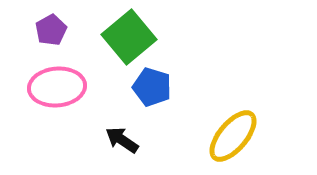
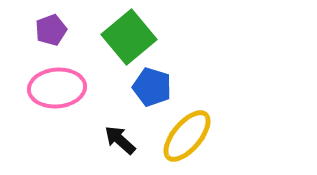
purple pentagon: rotated 8 degrees clockwise
pink ellipse: moved 1 px down
yellow ellipse: moved 46 px left
black arrow: moved 2 px left; rotated 8 degrees clockwise
